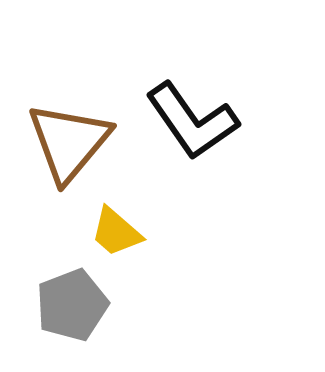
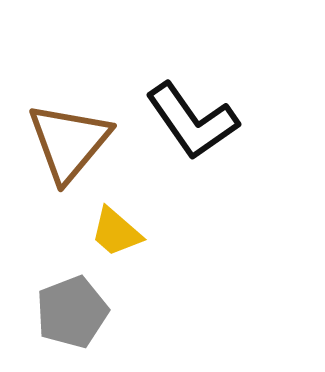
gray pentagon: moved 7 px down
